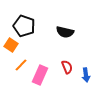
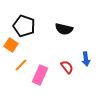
black semicircle: moved 1 px left, 3 px up
red semicircle: rotated 16 degrees counterclockwise
blue arrow: moved 16 px up
